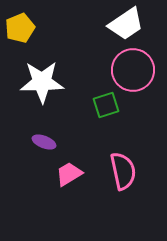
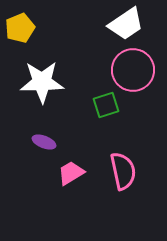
pink trapezoid: moved 2 px right, 1 px up
